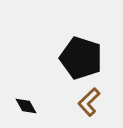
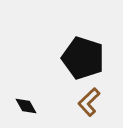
black pentagon: moved 2 px right
